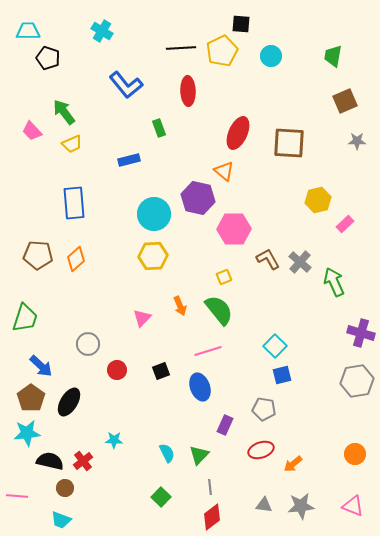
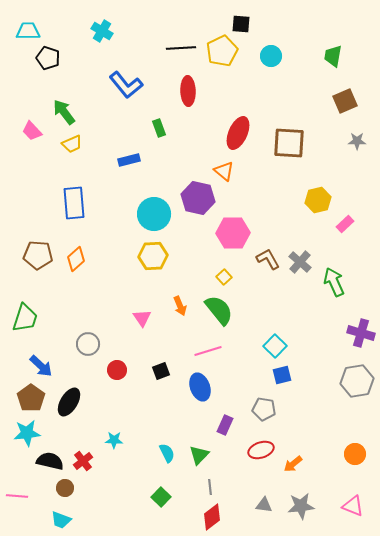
pink hexagon at (234, 229): moved 1 px left, 4 px down
yellow square at (224, 277): rotated 21 degrees counterclockwise
pink triangle at (142, 318): rotated 18 degrees counterclockwise
